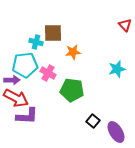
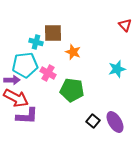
orange star: rotated 28 degrees clockwise
purple ellipse: moved 1 px left, 10 px up
